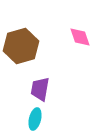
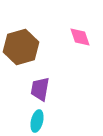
brown hexagon: moved 1 px down
cyan ellipse: moved 2 px right, 2 px down
